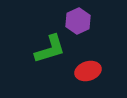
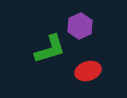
purple hexagon: moved 2 px right, 5 px down
